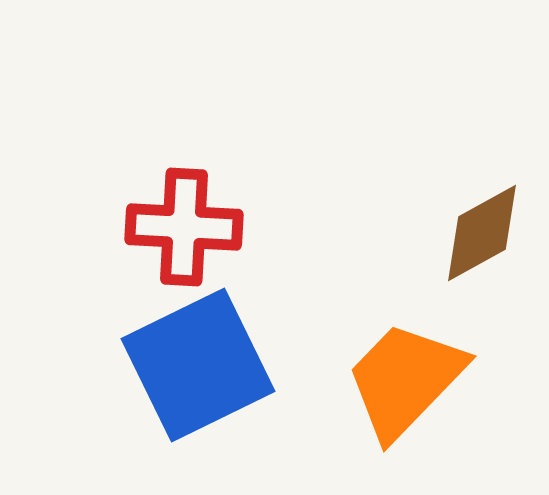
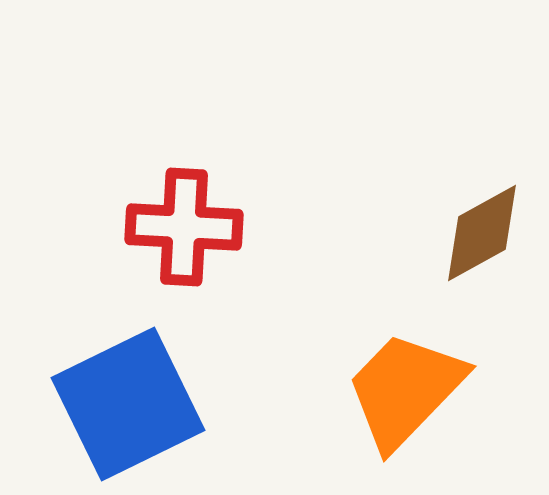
blue square: moved 70 px left, 39 px down
orange trapezoid: moved 10 px down
